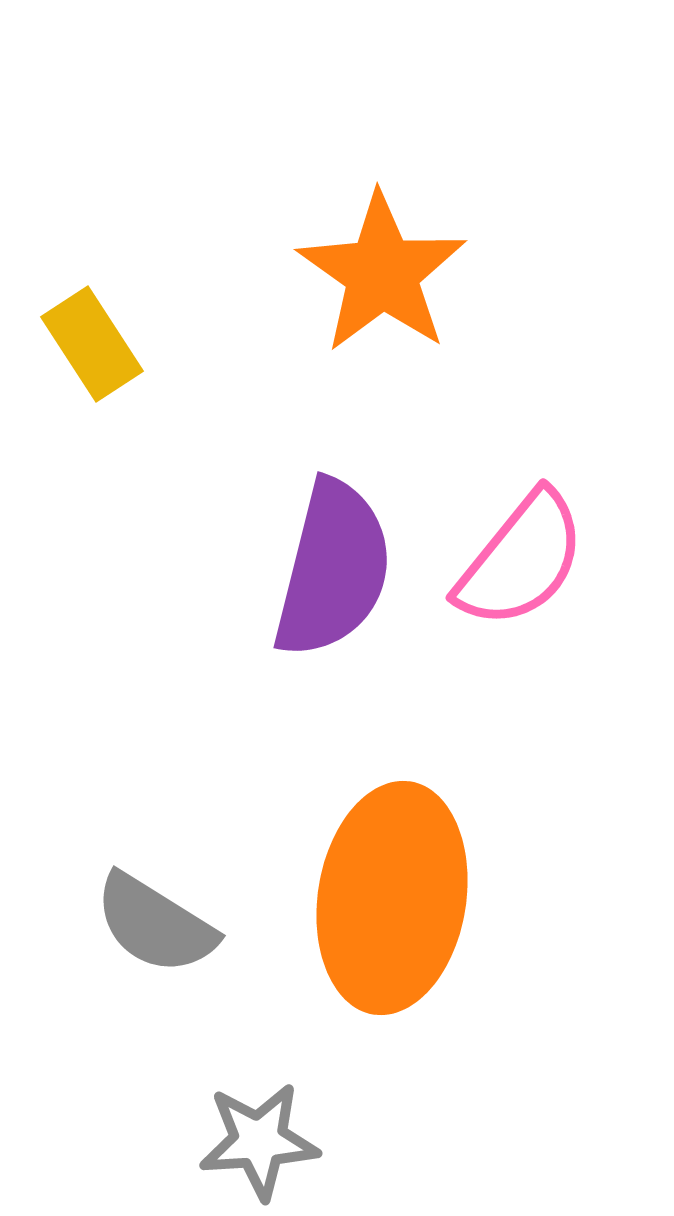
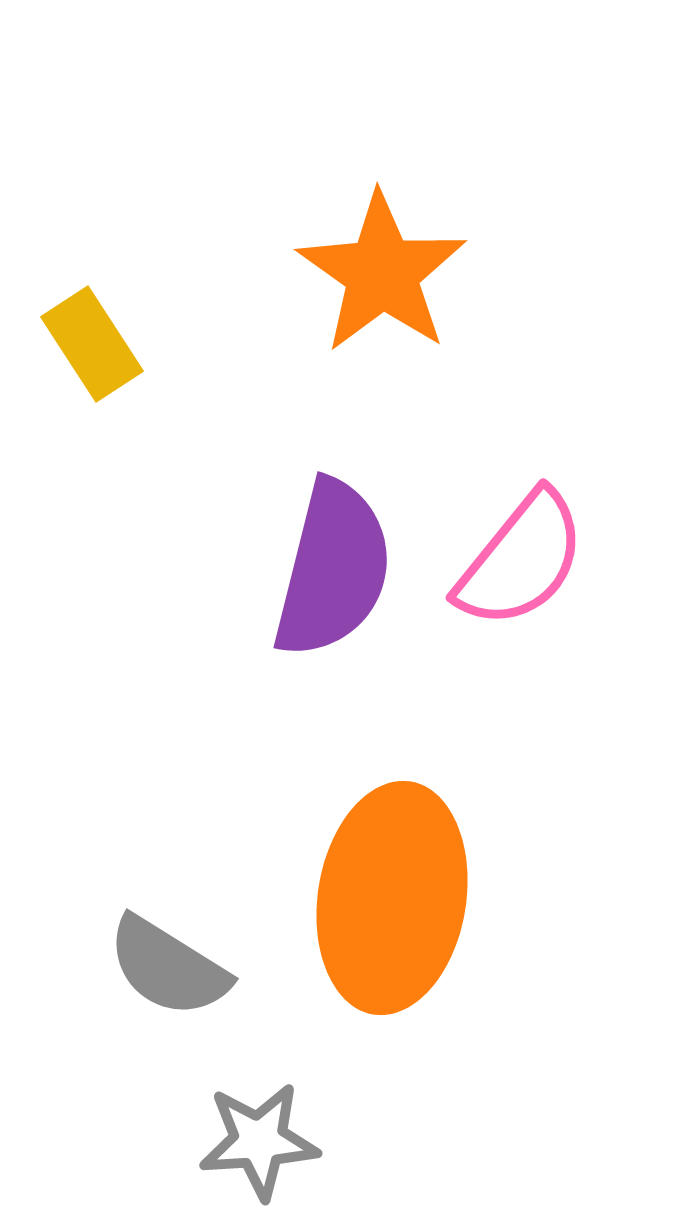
gray semicircle: moved 13 px right, 43 px down
